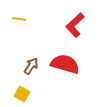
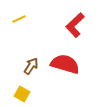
yellow line: rotated 32 degrees counterclockwise
